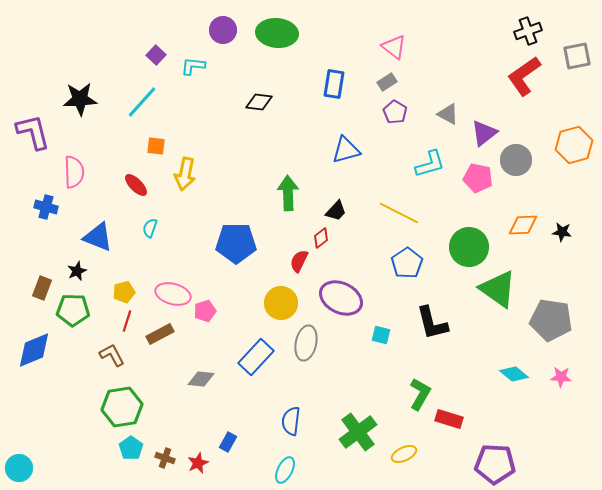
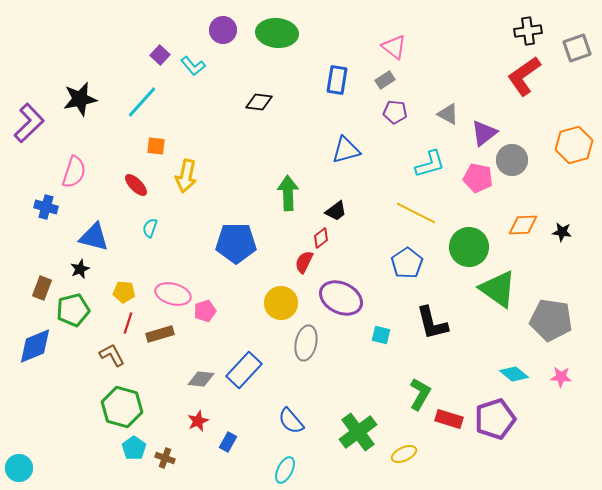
black cross at (528, 31): rotated 12 degrees clockwise
purple square at (156, 55): moved 4 px right
gray square at (577, 56): moved 8 px up; rotated 8 degrees counterclockwise
cyan L-shape at (193, 66): rotated 135 degrees counterclockwise
gray rectangle at (387, 82): moved 2 px left, 2 px up
blue rectangle at (334, 84): moved 3 px right, 4 px up
black star at (80, 99): rotated 8 degrees counterclockwise
purple pentagon at (395, 112): rotated 25 degrees counterclockwise
purple L-shape at (33, 132): moved 4 px left, 9 px up; rotated 60 degrees clockwise
gray circle at (516, 160): moved 4 px left
pink semicircle at (74, 172): rotated 20 degrees clockwise
yellow arrow at (185, 174): moved 1 px right, 2 px down
black trapezoid at (336, 211): rotated 10 degrees clockwise
yellow line at (399, 213): moved 17 px right
blue triangle at (98, 237): moved 4 px left; rotated 8 degrees counterclockwise
red semicircle at (299, 261): moved 5 px right, 1 px down
black star at (77, 271): moved 3 px right, 2 px up
yellow pentagon at (124, 292): rotated 20 degrees clockwise
green pentagon at (73, 310): rotated 16 degrees counterclockwise
red line at (127, 321): moved 1 px right, 2 px down
brown rectangle at (160, 334): rotated 12 degrees clockwise
blue diamond at (34, 350): moved 1 px right, 4 px up
blue rectangle at (256, 357): moved 12 px left, 13 px down
green hexagon at (122, 407): rotated 24 degrees clockwise
blue semicircle at (291, 421): rotated 48 degrees counterclockwise
cyan pentagon at (131, 448): moved 3 px right
red star at (198, 463): moved 42 px up
purple pentagon at (495, 464): moved 45 px up; rotated 21 degrees counterclockwise
